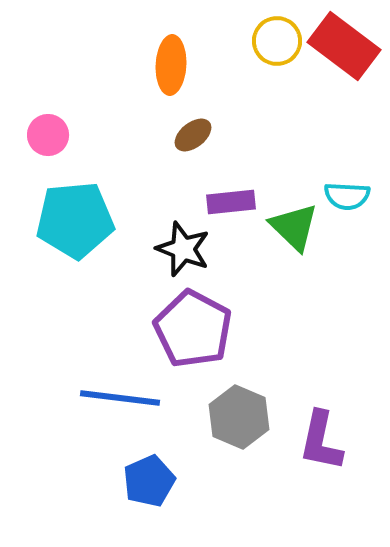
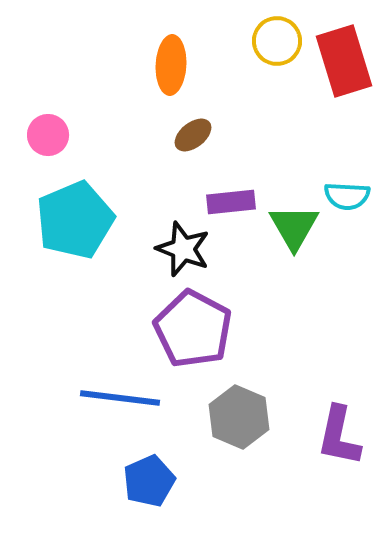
red rectangle: moved 15 px down; rotated 36 degrees clockwise
cyan pentagon: rotated 18 degrees counterclockwise
green triangle: rotated 16 degrees clockwise
purple L-shape: moved 18 px right, 5 px up
